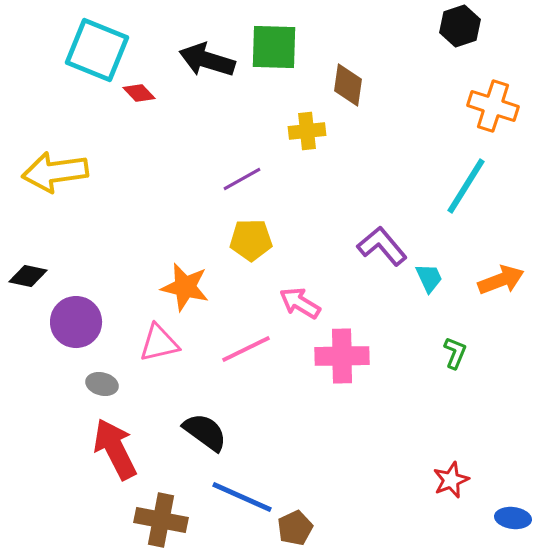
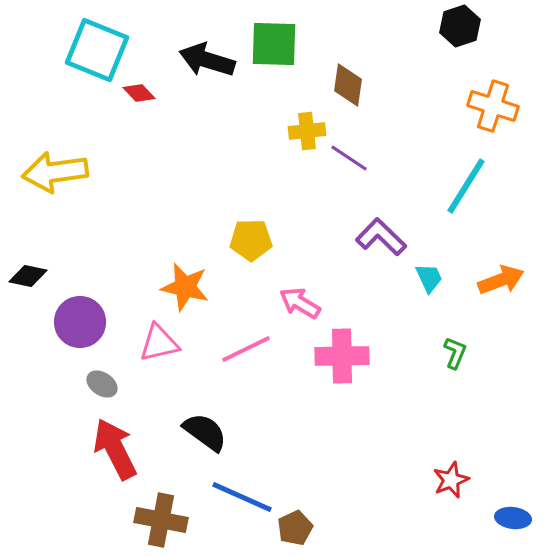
green square: moved 3 px up
purple line: moved 107 px right, 21 px up; rotated 63 degrees clockwise
purple L-shape: moved 1 px left, 9 px up; rotated 6 degrees counterclockwise
purple circle: moved 4 px right
gray ellipse: rotated 20 degrees clockwise
